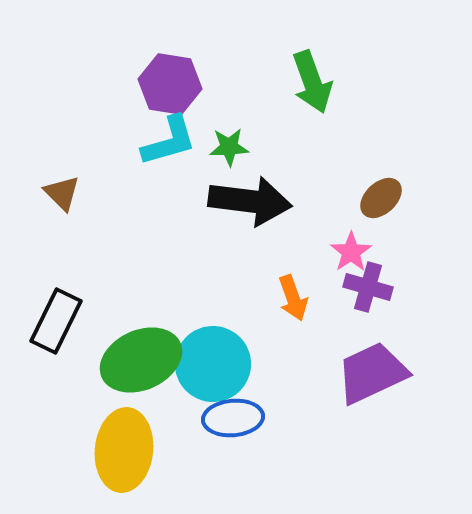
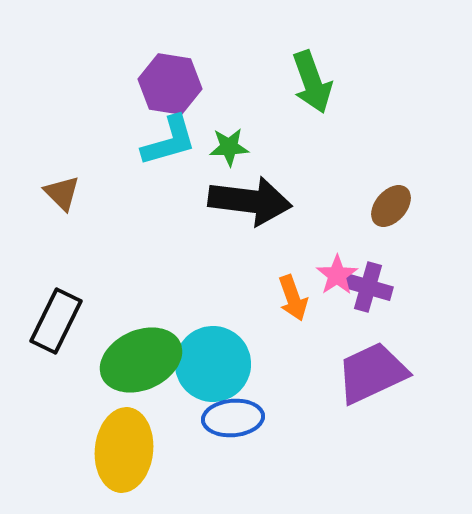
brown ellipse: moved 10 px right, 8 px down; rotated 6 degrees counterclockwise
pink star: moved 14 px left, 23 px down
